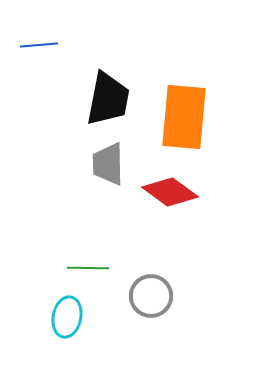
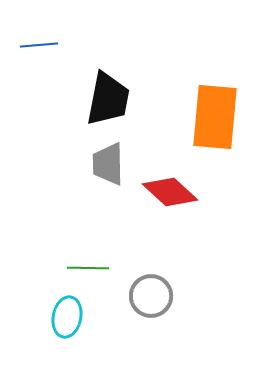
orange rectangle: moved 31 px right
red diamond: rotated 6 degrees clockwise
